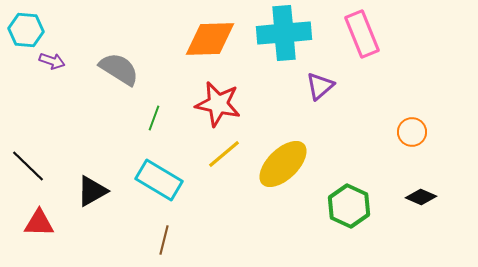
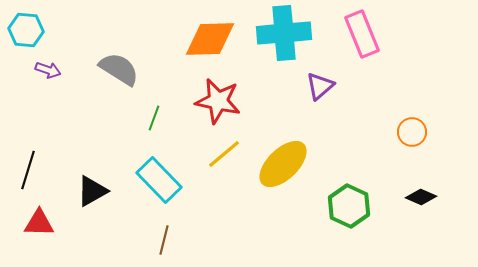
purple arrow: moved 4 px left, 9 px down
red star: moved 3 px up
black line: moved 4 px down; rotated 63 degrees clockwise
cyan rectangle: rotated 15 degrees clockwise
